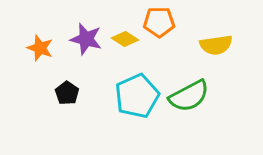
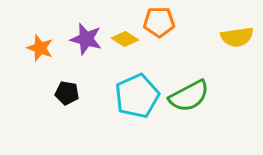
yellow semicircle: moved 21 px right, 8 px up
black pentagon: rotated 25 degrees counterclockwise
